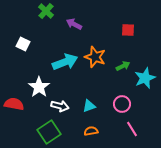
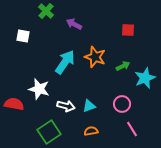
white square: moved 8 px up; rotated 16 degrees counterclockwise
cyan arrow: rotated 35 degrees counterclockwise
white star: moved 2 px down; rotated 20 degrees counterclockwise
white arrow: moved 6 px right
